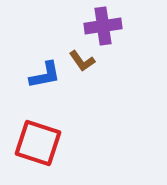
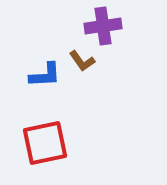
blue L-shape: rotated 8 degrees clockwise
red square: moved 7 px right; rotated 30 degrees counterclockwise
